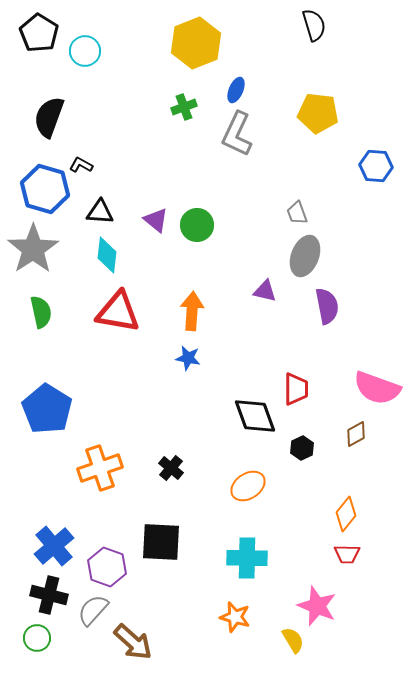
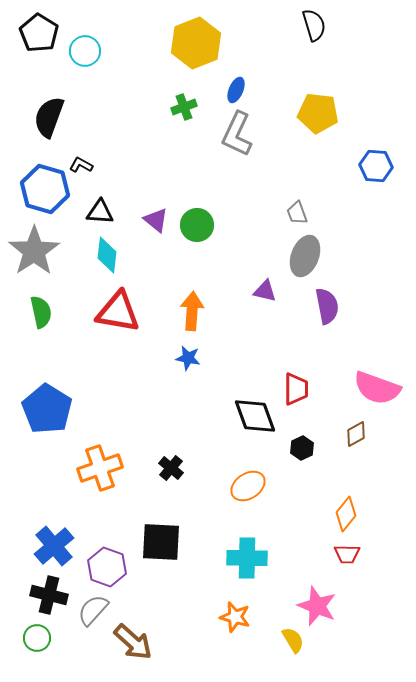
gray star at (33, 249): moved 1 px right, 2 px down
